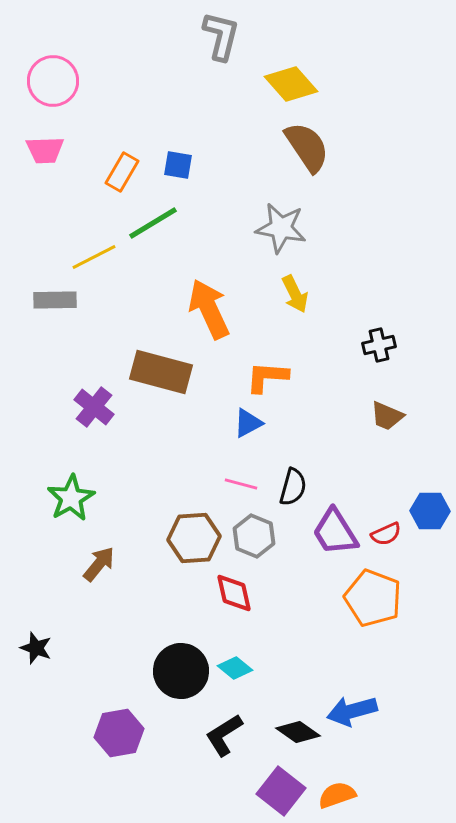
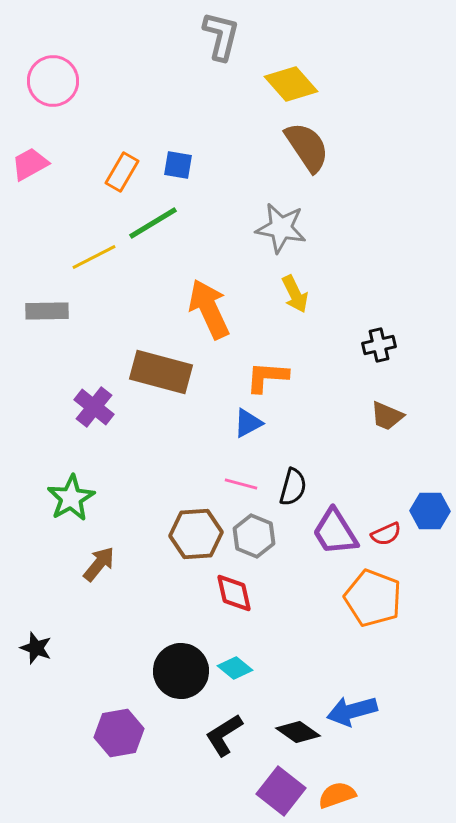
pink trapezoid: moved 15 px left, 14 px down; rotated 153 degrees clockwise
gray rectangle: moved 8 px left, 11 px down
brown hexagon: moved 2 px right, 4 px up
